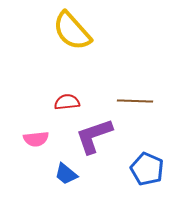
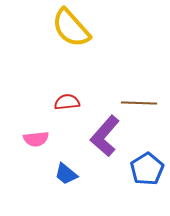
yellow semicircle: moved 1 px left, 3 px up
brown line: moved 4 px right, 2 px down
purple L-shape: moved 11 px right; rotated 30 degrees counterclockwise
blue pentagon: rotated 16 degrees clockwise
